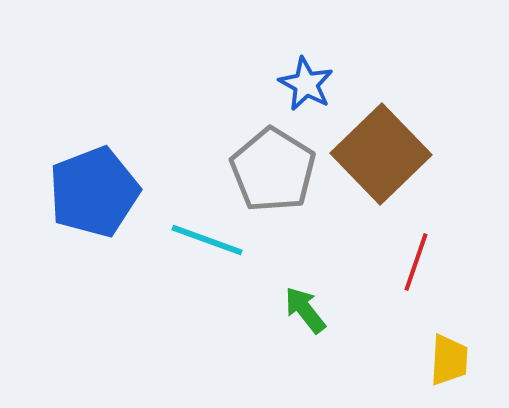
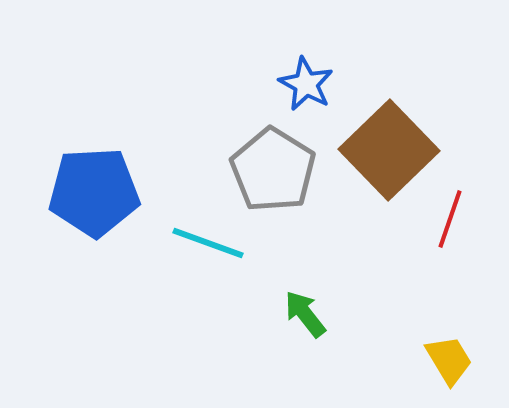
brown square: moved 8 px right, 4 px up
blue pentagon: rotated 18 degrees clockwise
cyan line: moved 1 px right, 3 px down
red line: moved 34 px right, 43 px up
green arrow: moved 4 px down
yellow trapezoid: rotated 34 degrees counterclockwise
